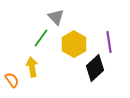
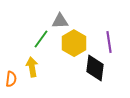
gray triangle: moved 4 px right, 4 px down; rotated 48 degrees counterclockwise
green line: moved 1 px down
yellow hexagon: moved 1 px up
black diamond: rotated 40 degrees counterclockwise
orange semicircle: moved 1 px left, 1 px up; rotated 42 degrees clockwise
